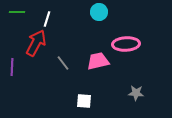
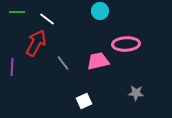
cyan circle: moved 1 px right, 1 px up
white line: rotated 70 degrees counterclockwise
white square: rotated 28 degrees counterclockwise
